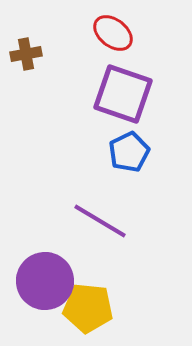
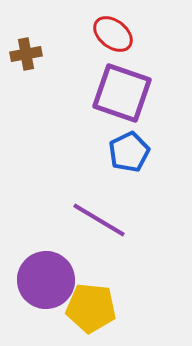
red ellipse: moved 1 px down
purple square: moved 1 px left, 1 px up
purple line: moved 1 px left, 1 px up
purple circle: moved 1 px right, 1 px up
yellow pentagon: moved 3 px right
